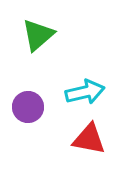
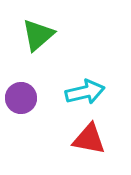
purple circle: moved 7 px left, 9 px up
